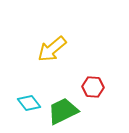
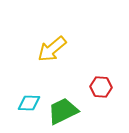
red hexagon: moved 8 px right
cyan diamond: rotated 50 degrees counterclockwise
